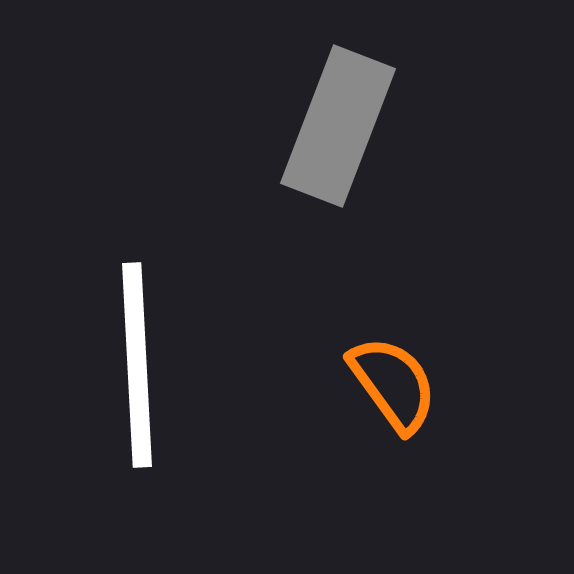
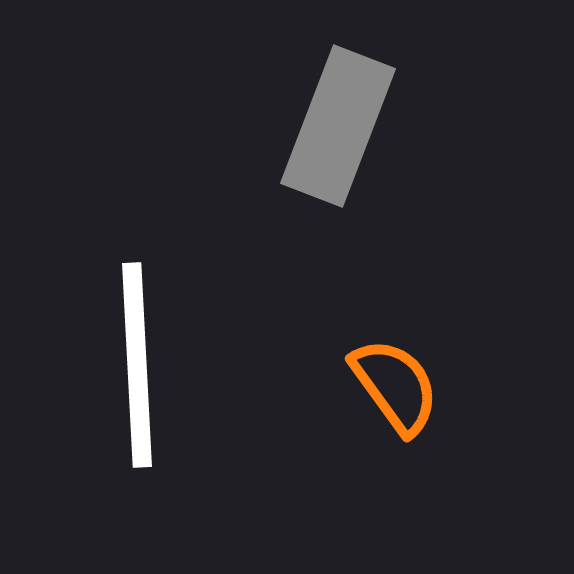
orange semicircle: moved 2 px right, 2 px down
